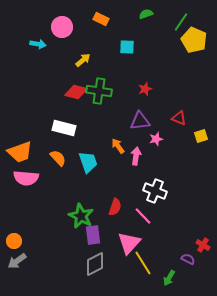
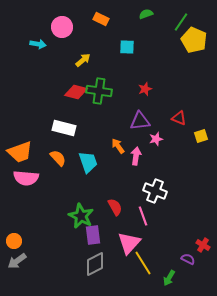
red semicircle: rotated 48 degrees counterclockwise
pink line: rotated 24 degrees clockwise
